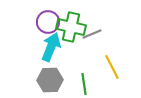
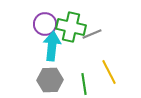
purple circle: moved 3 px left, 2 px down
cyan arrow: moved 1 px right, 1 px up; rotated 16 degrees counterclockwise
yellow line: moved 3 px left, 5 px down
